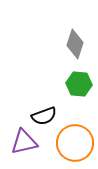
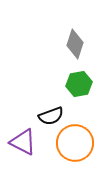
green hexagon: rotated 15 degrees counterclockwise
black semicircle: moved 7 px right
purple triangle: moved 1 px left; rotated 40 degrees clockwise
